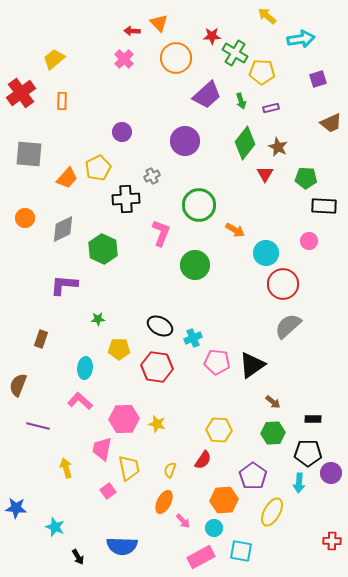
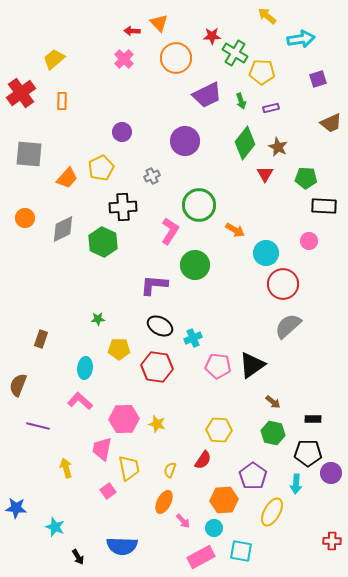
purple trapezoid at (207, 95): rotated 16 degrees clockwise
yellow pentagon at (98, 168): moved 3 px right
black cross at (126, 199): moved 3 px left, 8 px down
pink L-shape at (161, 233): moved 9 px right, 2 px up; rotated 12 degrees clockwise
green hexagon at (103, 249): moved 7 px up
purple L-shape at (64, 285): moved 90 px right
pink pentagon at (217, 362): moved 1 px right, 4 px down
green hexagon at (273, 433): rotated 15 degrees clockwise
cyan arrow at (299, 483): moved 3 px left, 1 px down
